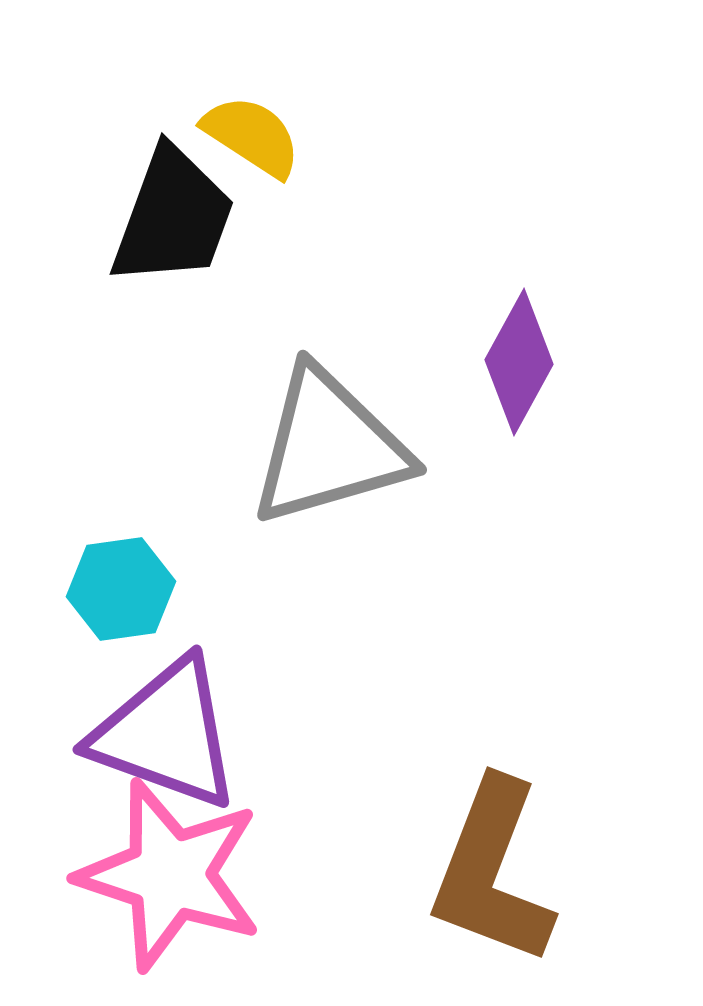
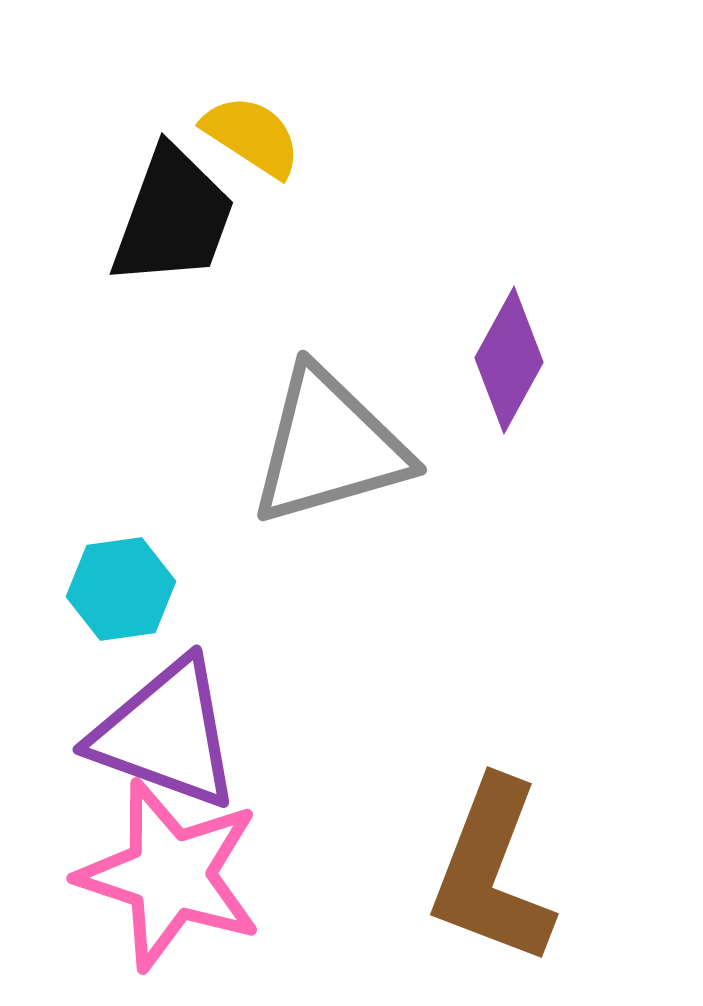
purple diamond: moved 10 px left, 2 px up
